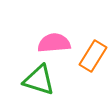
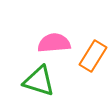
green triangle: moved 1 px down
